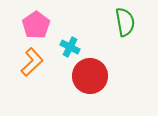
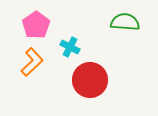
green semicircle: rotated 76 degrees counterclockwise
red circle: moved 4 px down
